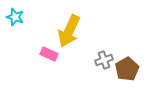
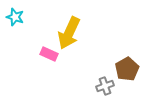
yellow arrow: moved 2 px down
gray cross: moved 1 px right, 26 px down
